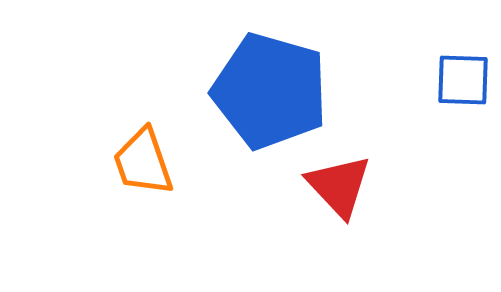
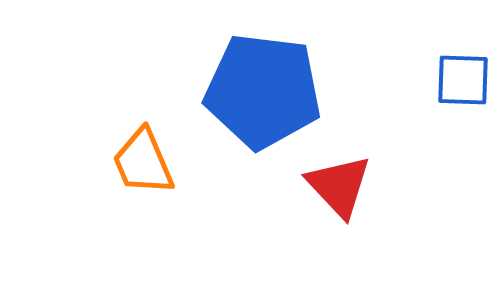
blue pentagon: moved 7 px left; rotated 9 degrees counterclockwise
orange trapezoid: rotated 4 degrees counterclockwise
